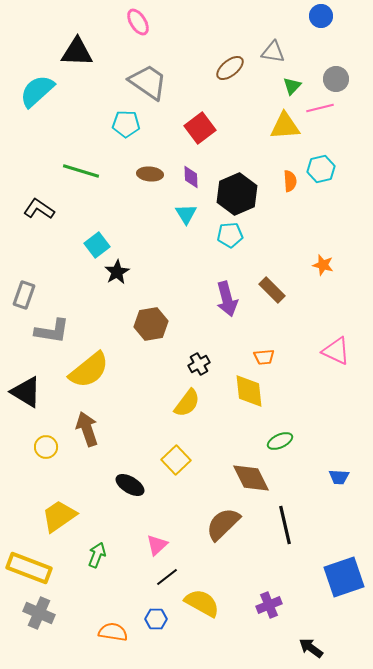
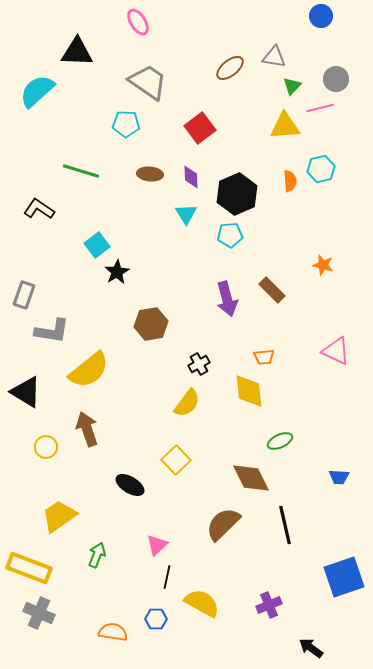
gray triangle at (273, 52): moved 1 px right, 5 px down
black line at (167, 577): rotated 40 degrees counterclockwise
